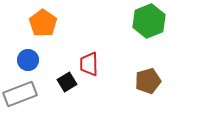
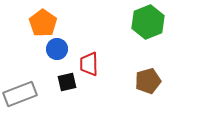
green hexagon: moved 1 px left, 1 px down
blue circle: moved 29 px right, 11 px up
black square: rotated 18 degrees clockwise
